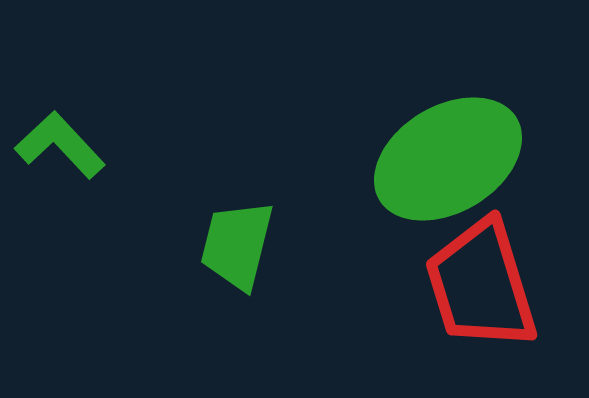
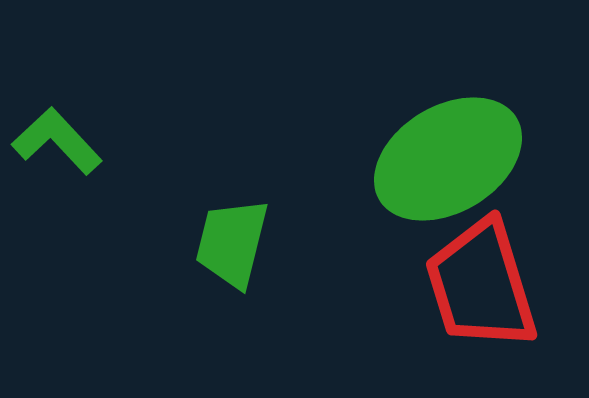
green L-shape: moved 3 px left, 4 px up
green trapezoid: moved 5 px left, 2 px up
